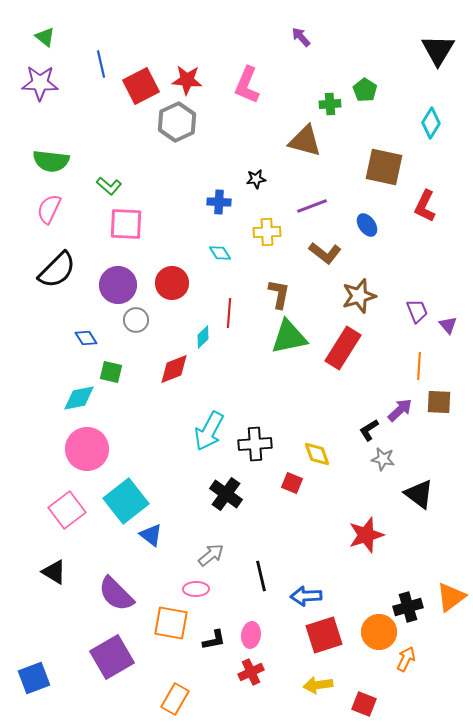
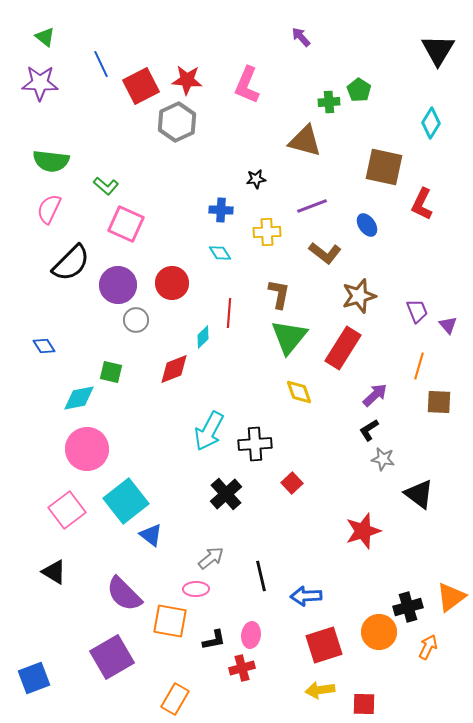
blue line at (101, 64): rotated 12 degrees counterclockwise
green pentagon at (365, 90): moved 6 px left
green cross at (330, 104): moved 1 px left, 2 px up
green L-shape at (109, 186): moved 3 px left
blue cross at (219, 202): moved 2 px right, 8 px down
red L-shape at (425, 206): moved 3 px left, 2 px up
pink square at (126, 224): rotated 21 degrees clockwise
black semicircle at (57, 270): moved 14 px right, 7 px up
green triangle at (289, 337): rotated 39 degrees counterclockwise
blue diamond at (86, 338): moved 42 px left, 8 px down
orange line at (419, 366): rotated 12 degrees clockwise
purple arrow at (400, 410): moved 25 px left, 15 px up
yellow diamond at (317, 454): moved 18 px left, 62 px up
red square at (292, 483): rotated 25 degrees clockwise
black cross at (226, 494): rotated 12 degrees clockwise
red star at (366, 535): moved 3 px left, 4 px up
gray arrow at (211, 555): moved 3 px down
purple semicircle at (116, 594): moved 8 px right
orange square at (171, 623): moved 1 px left, 2 px up
red square at (324, 635): moved 10 px down
orange arrow at (406, 659): moved 22 px right, 12 px up
red cross at (251, 672): moved 9 px left, 4 px up; rotated 10 degrees clockwise
yellow arrow at (318, 685): moved 2 px right, 5 px down
red square at (364, 704): rotated 20 degrees counterclockwise
